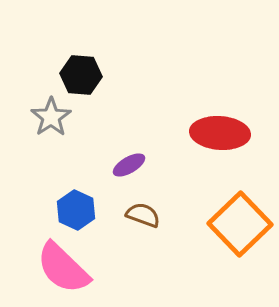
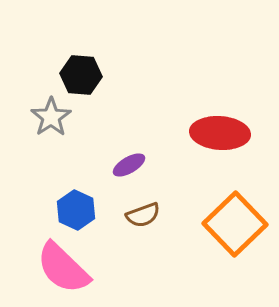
brown semicircle: rotated 140 degrees clockwise
orange square: moved 5 px left
